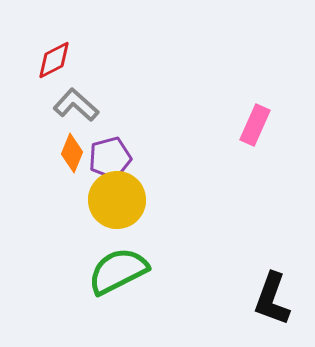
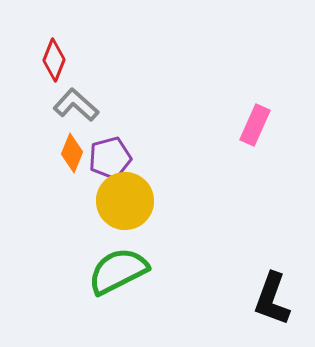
red diamond: rotated 42 degrees counterclockwise
yellow circle: moved 8 px right, 1 px down
